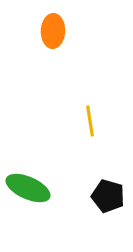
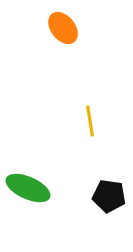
orange ellipse: moved 10 px right, 3 px up; rotated 40 degrees counterclockwise
black pentagon: moved 1 px right; rotated 8 degrees counterclockwise
